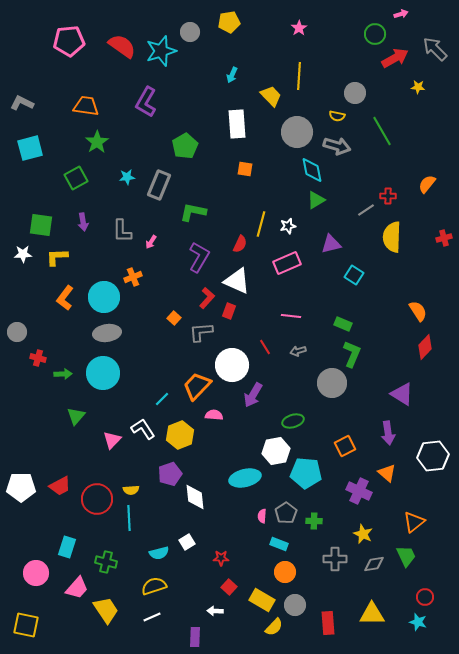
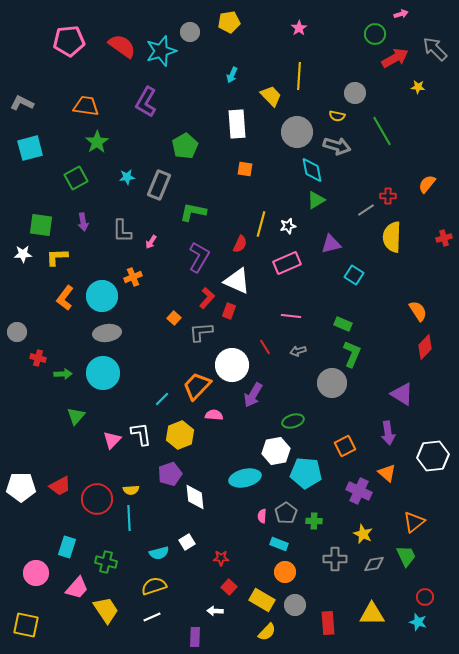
cyan circle at (104, 297): moved 2 px left, 1 px up
white L-shape at (143, 429): moved 2 px left, 5 px down; rotated 25 degrees clockwise
yellow semicircle at (274, 627): moved 7 px left, 5 px down
